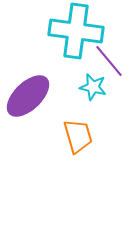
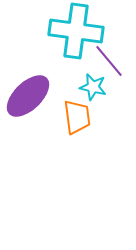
orange trapezoid: moved 1 px left, 19 px up; rotated 9 degrees clockwise
